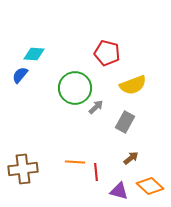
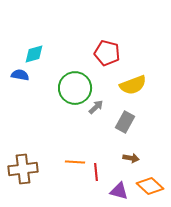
cyan diamond: rotated 20 degrees counterclockwise
blue semicircle: rotated 60 degrees clockwise
brown arrow: rotated 49 degrees clockwise
